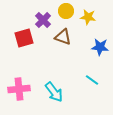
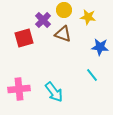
yellow circle: moved 2 px left, 1 px up
brown triangle: moved 3 px up
cyan line: moved 5 px up; rotated 16 degrees clockwise
